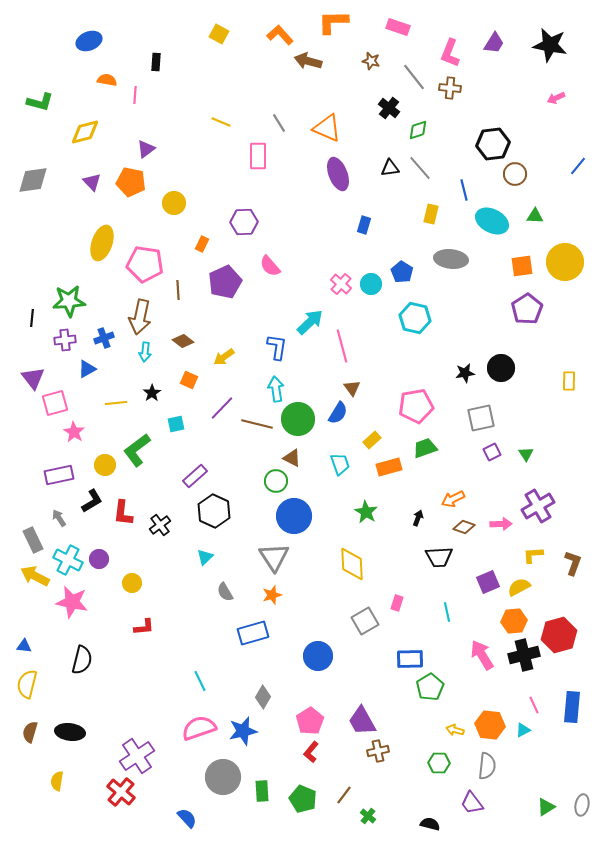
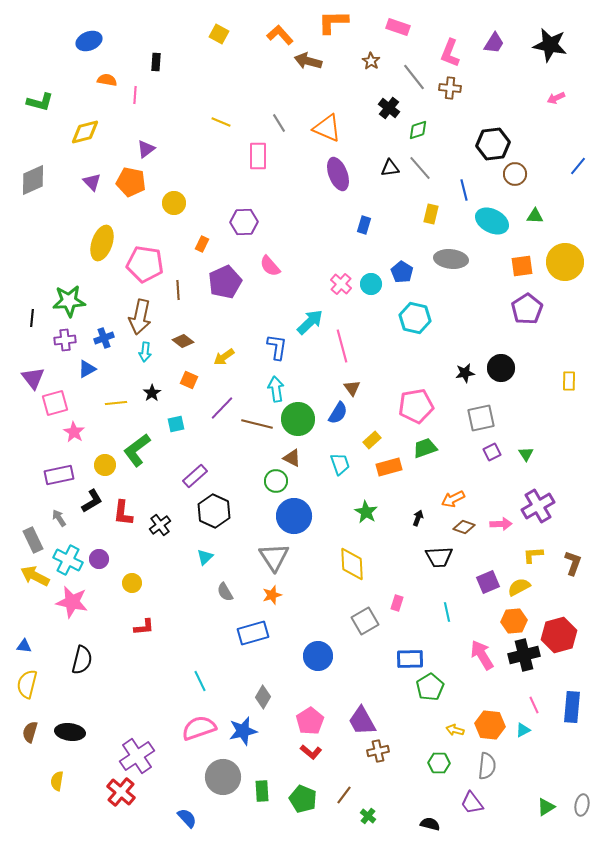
brown star at (371, 61): rotated 18 degrees clockwise
gray diamond at (33, 180): rotated 16 degrees counterclockwise
red L-shape at (311, 752): rotated 90 degrees counterclockwise
